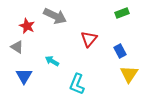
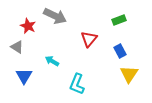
green rectangle: moved 3 px left, 7 px down
red star: moved 1 px right
